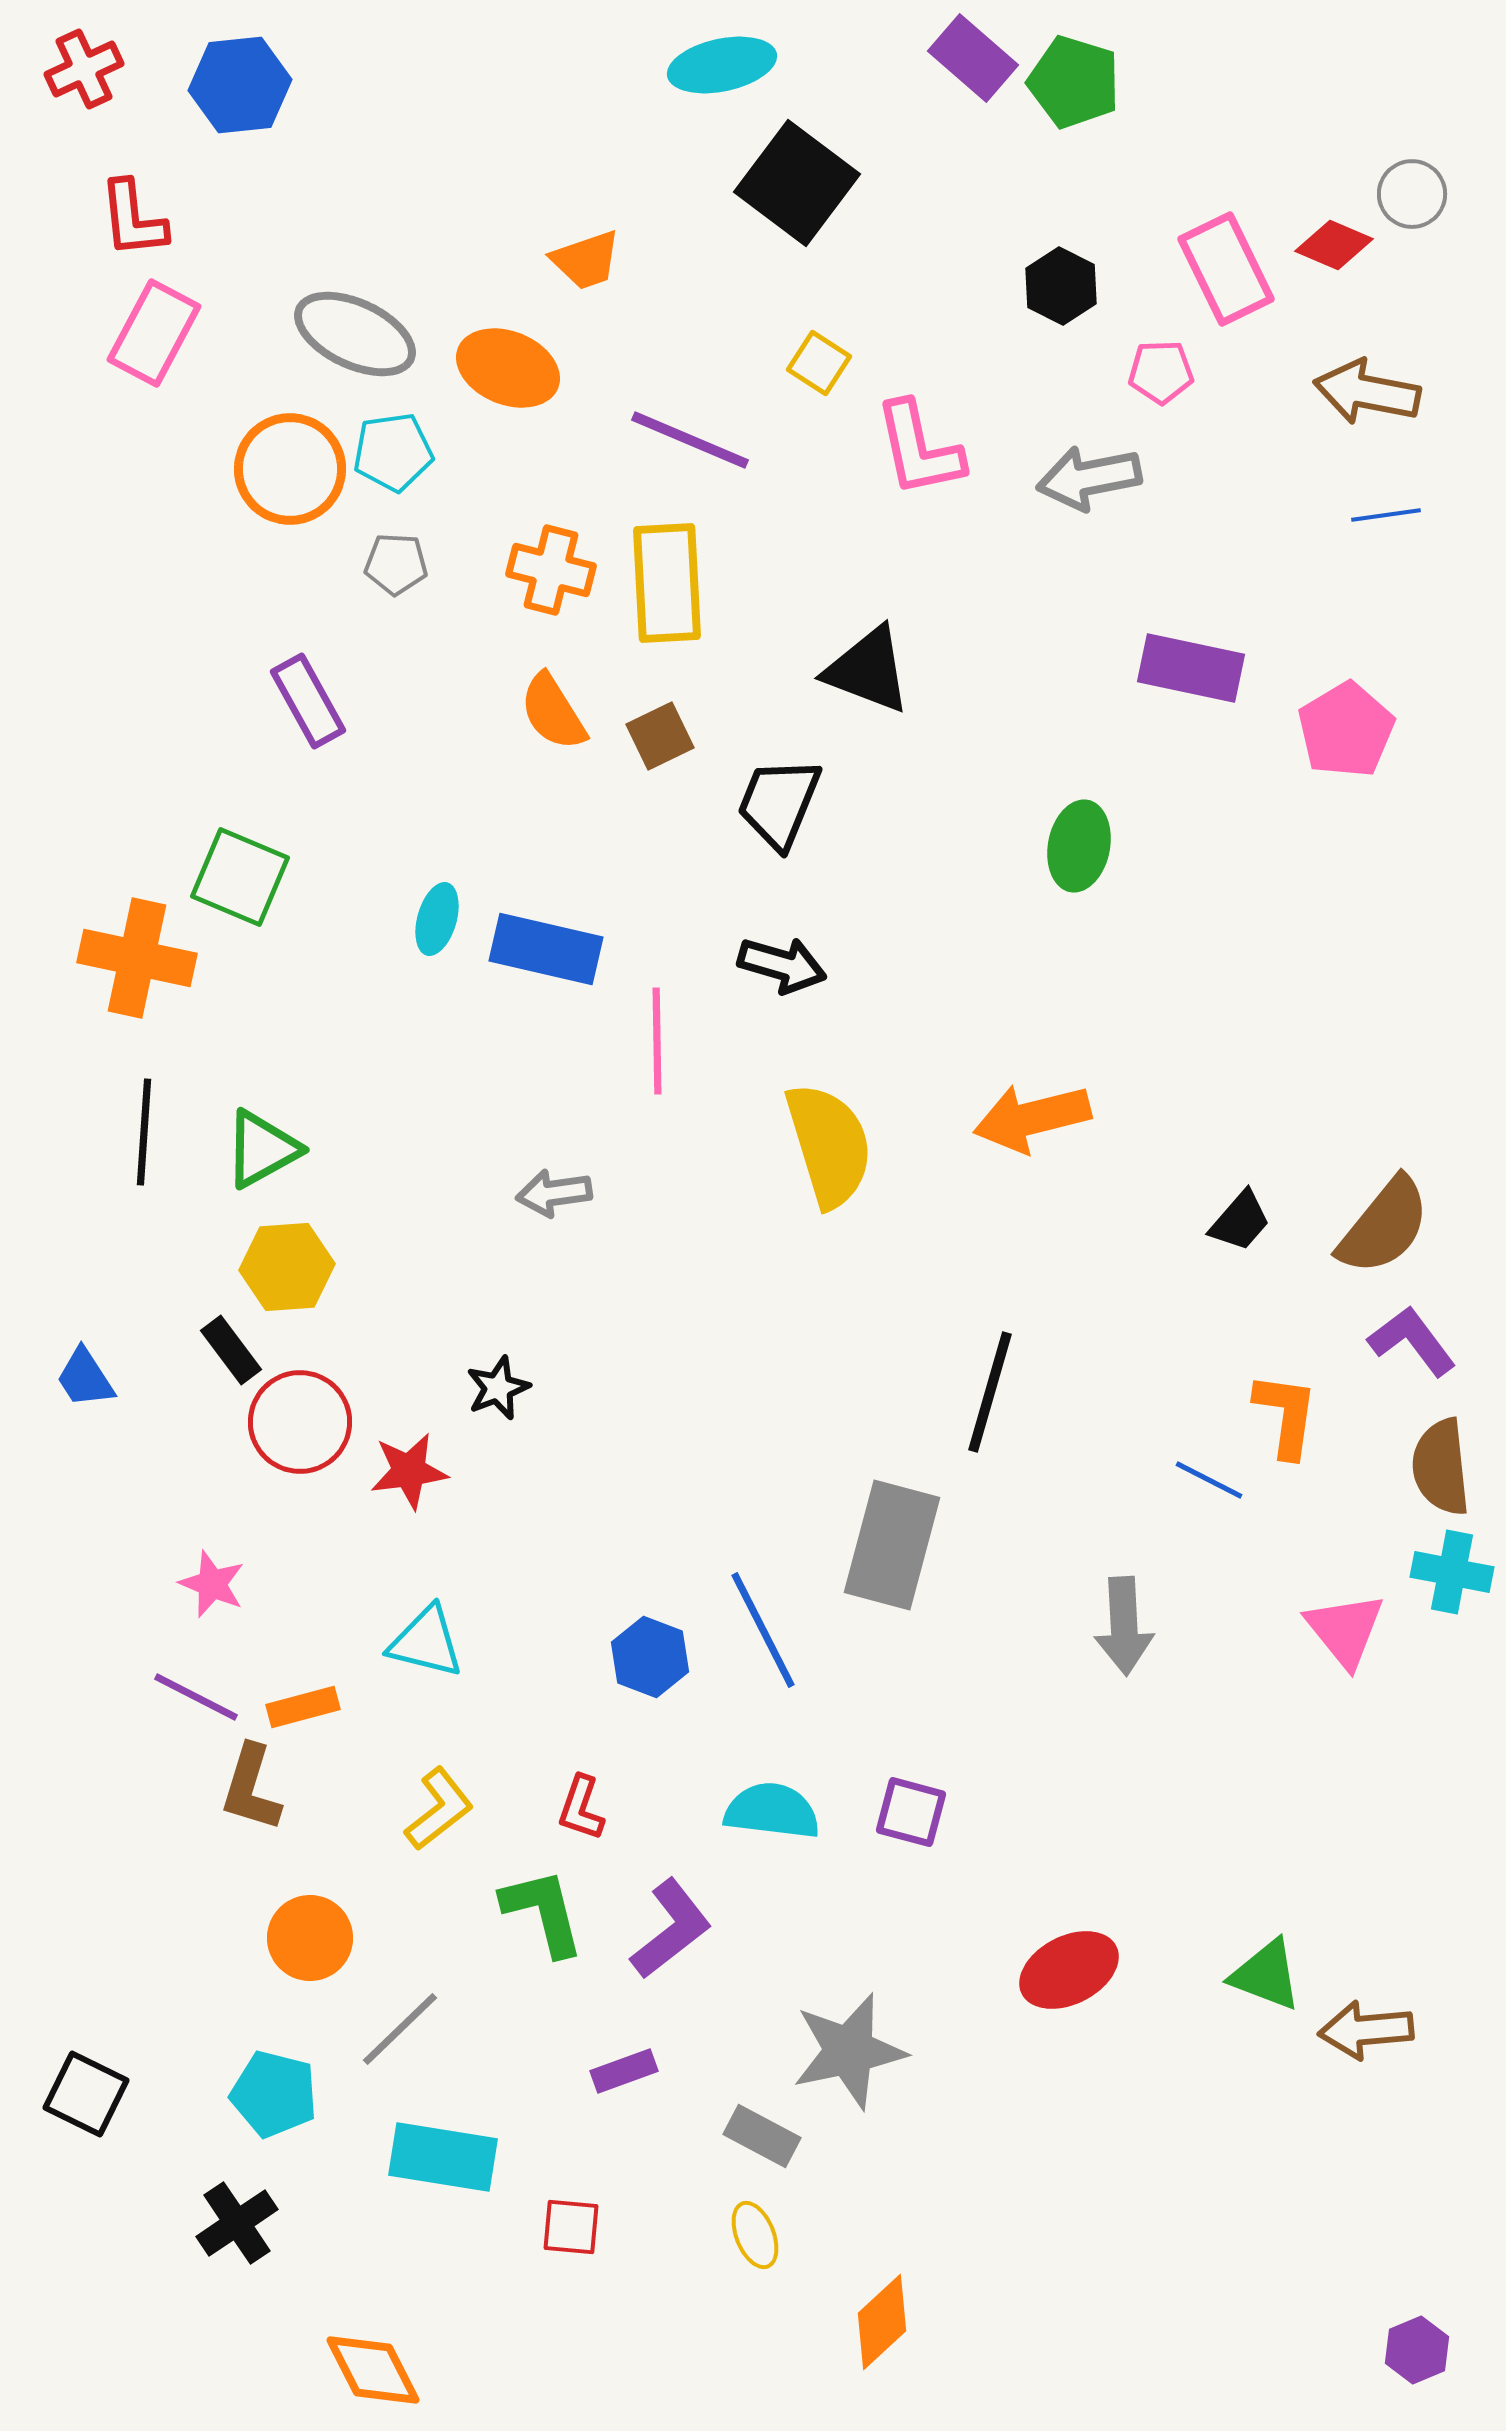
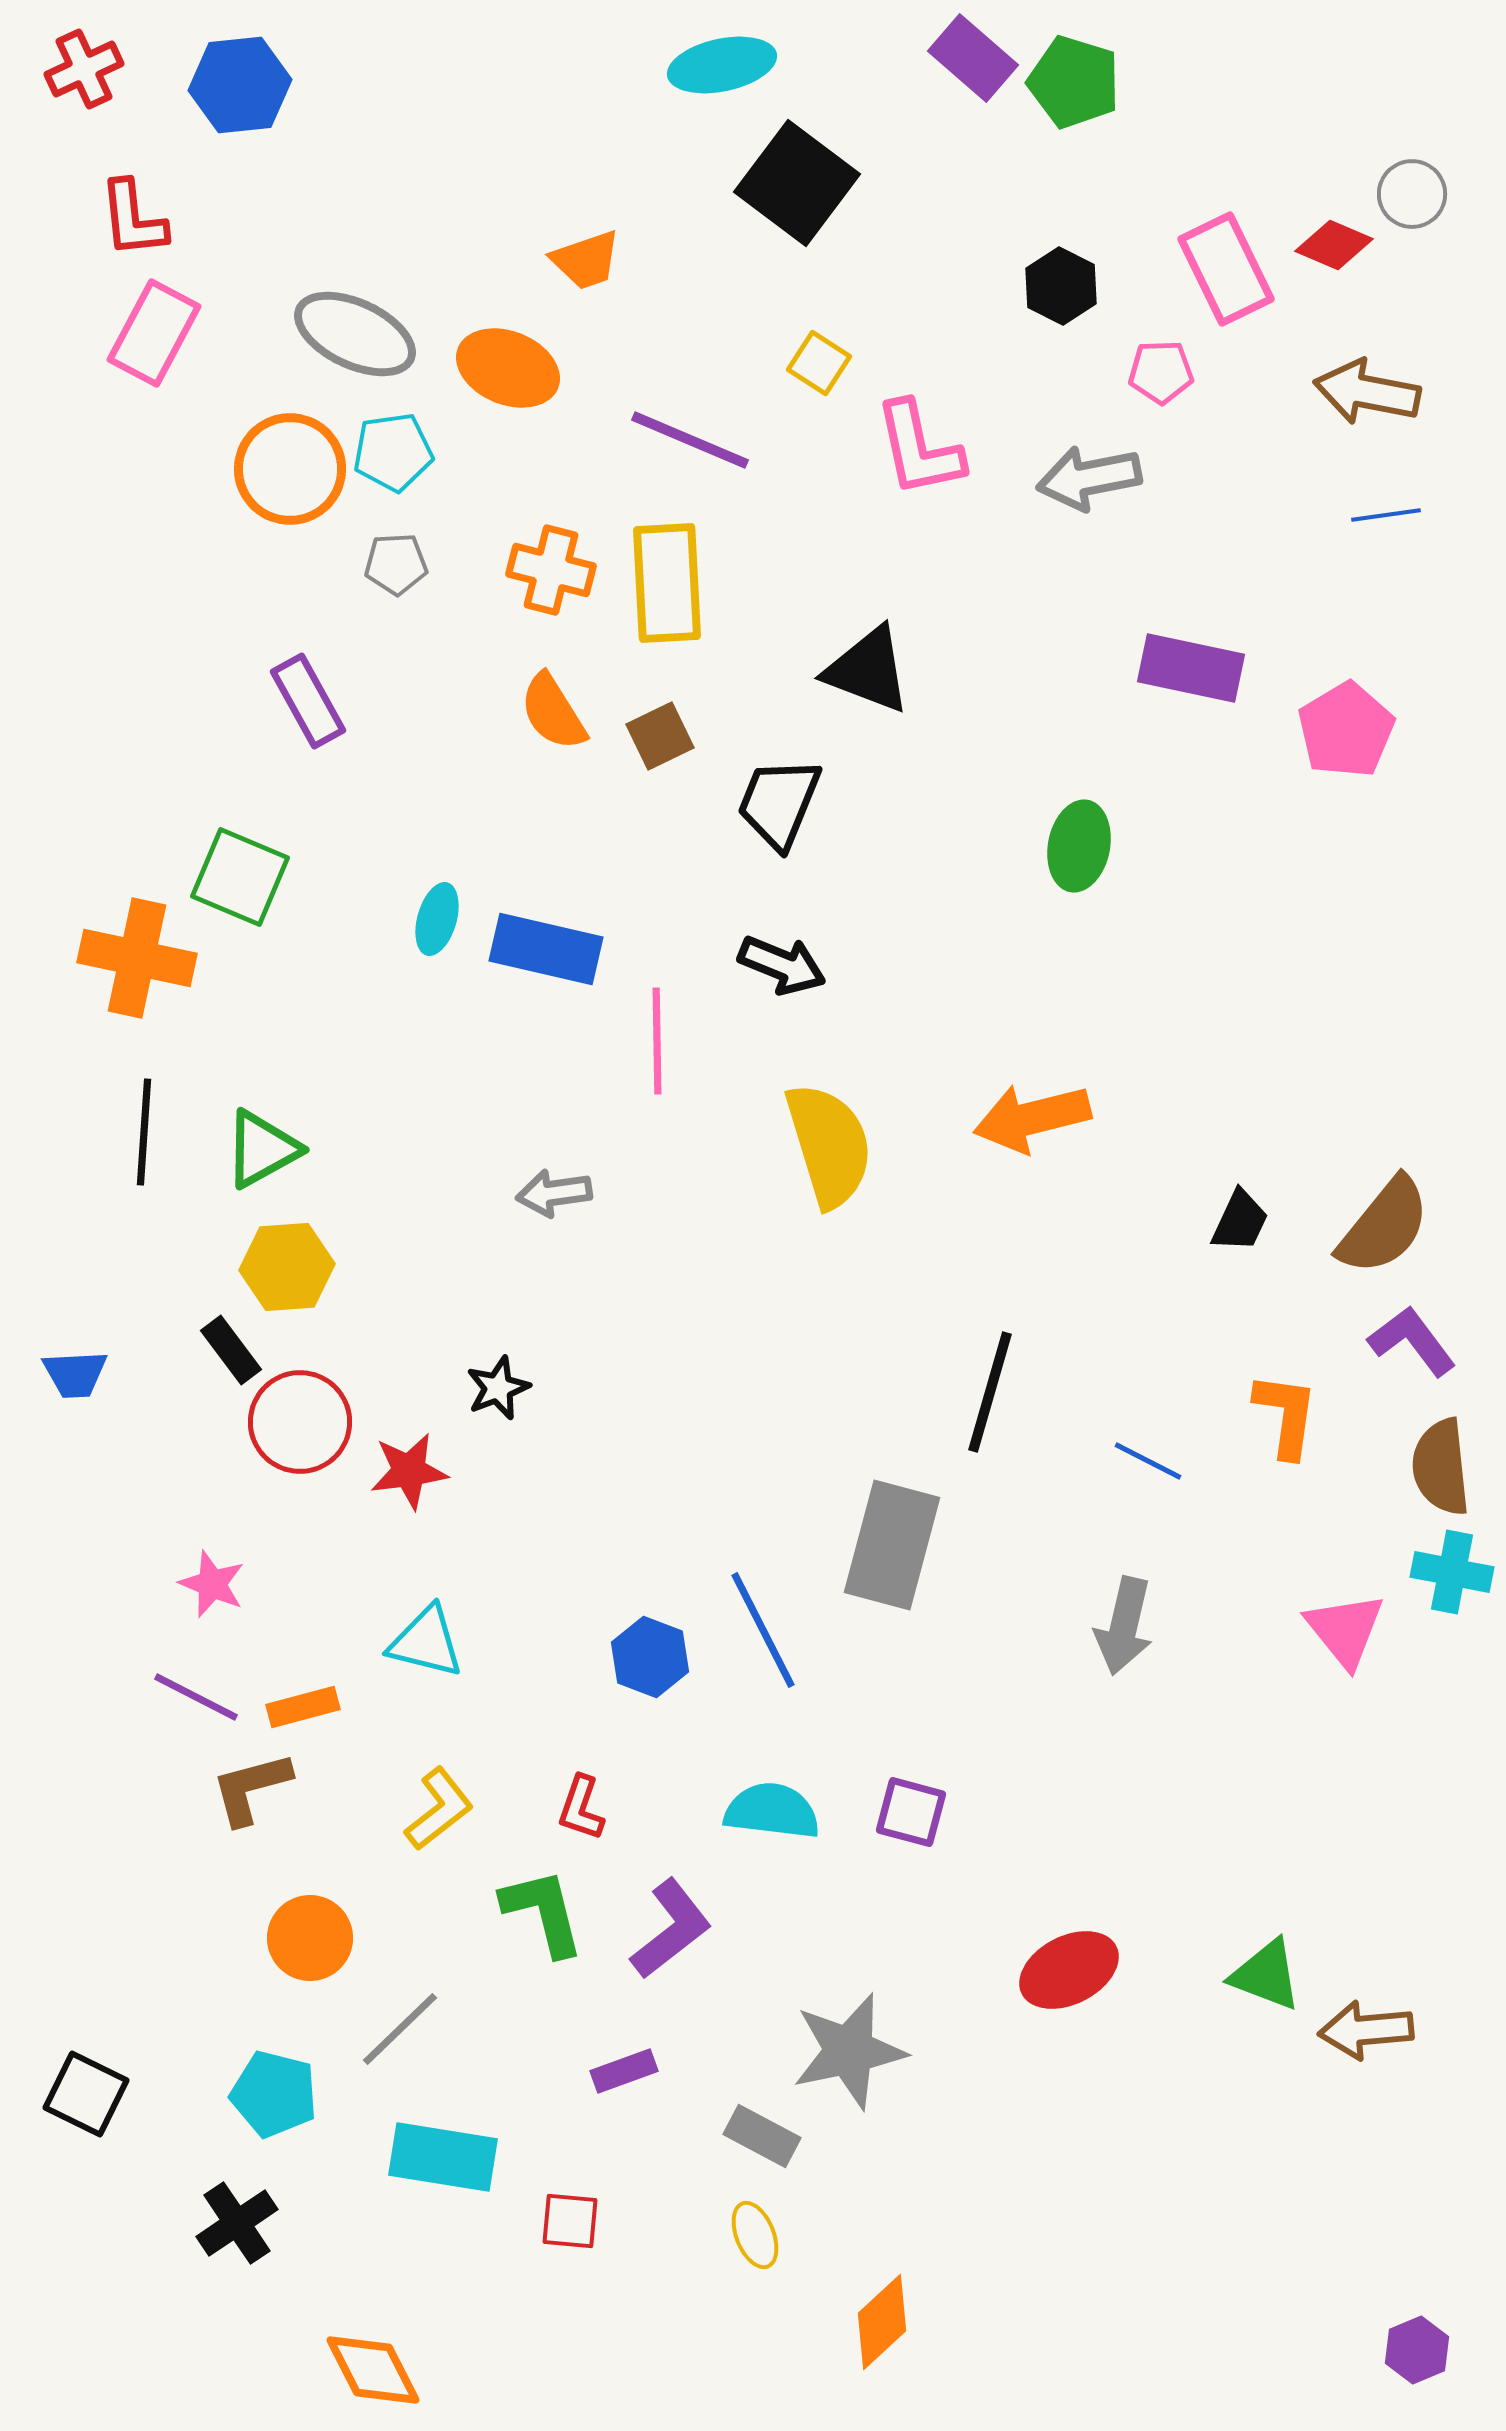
gray pentagon at (396, 564): rotated 6 degrees counterclockwise
black arrow at (782, 965): rotated 6 degrees clockwise
black trapezoid at (1240, 1221): rotated 16 degrees counterclockwise
blue trapezoid at (85, 1378): moved 10 px left, 4 px up; rotated 60 degrees counterclockwise
blue line at (1209, 1480): moved 61 px left, 19 px up
gray arrow at (1124, 1626): rotated 16 degrees clockwise
brown L-shape at (251, 1788): rotated 58 degrees clockwise
red square at (571, 2227): moved 1 px left, 6 px up
